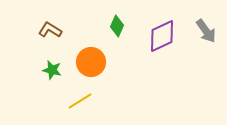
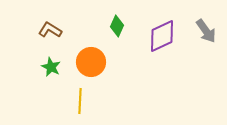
green star: moved 1 px left, 3 px up; rotated 12 degrees clockwise
yellow line: rotated 55 degrees counterclockwise
